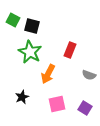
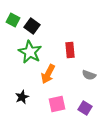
black square: rotated 21 degrees clockwise
red rectangle: rotated 28 degrees counterclockwise
